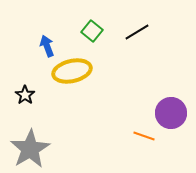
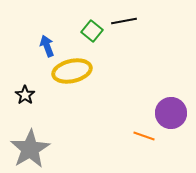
black line: moved 13 px left, 11 px up; rotated 20 degrees clockwise
